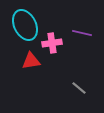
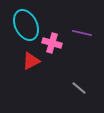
cyan ellipse: moved 1 px right
pink cross: rotated 24 degrees clockwise
red triangle: rotated 18 degrees counterclockwise
